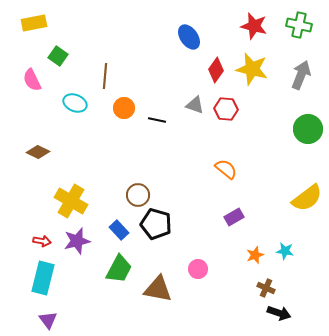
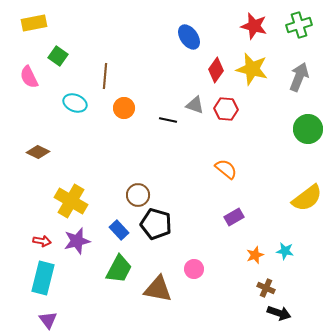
green cross: rotated 30 degrees counterclockwise
gray arrow: moved 2 px left, 2 px down
pink semicircle: moved 3 px left, 3 px up
black line: moved 11 px right
pink circle: moved 4 px left
